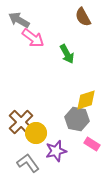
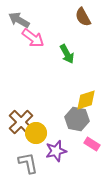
gray L-shape: rotated 25 degrees clockwise
